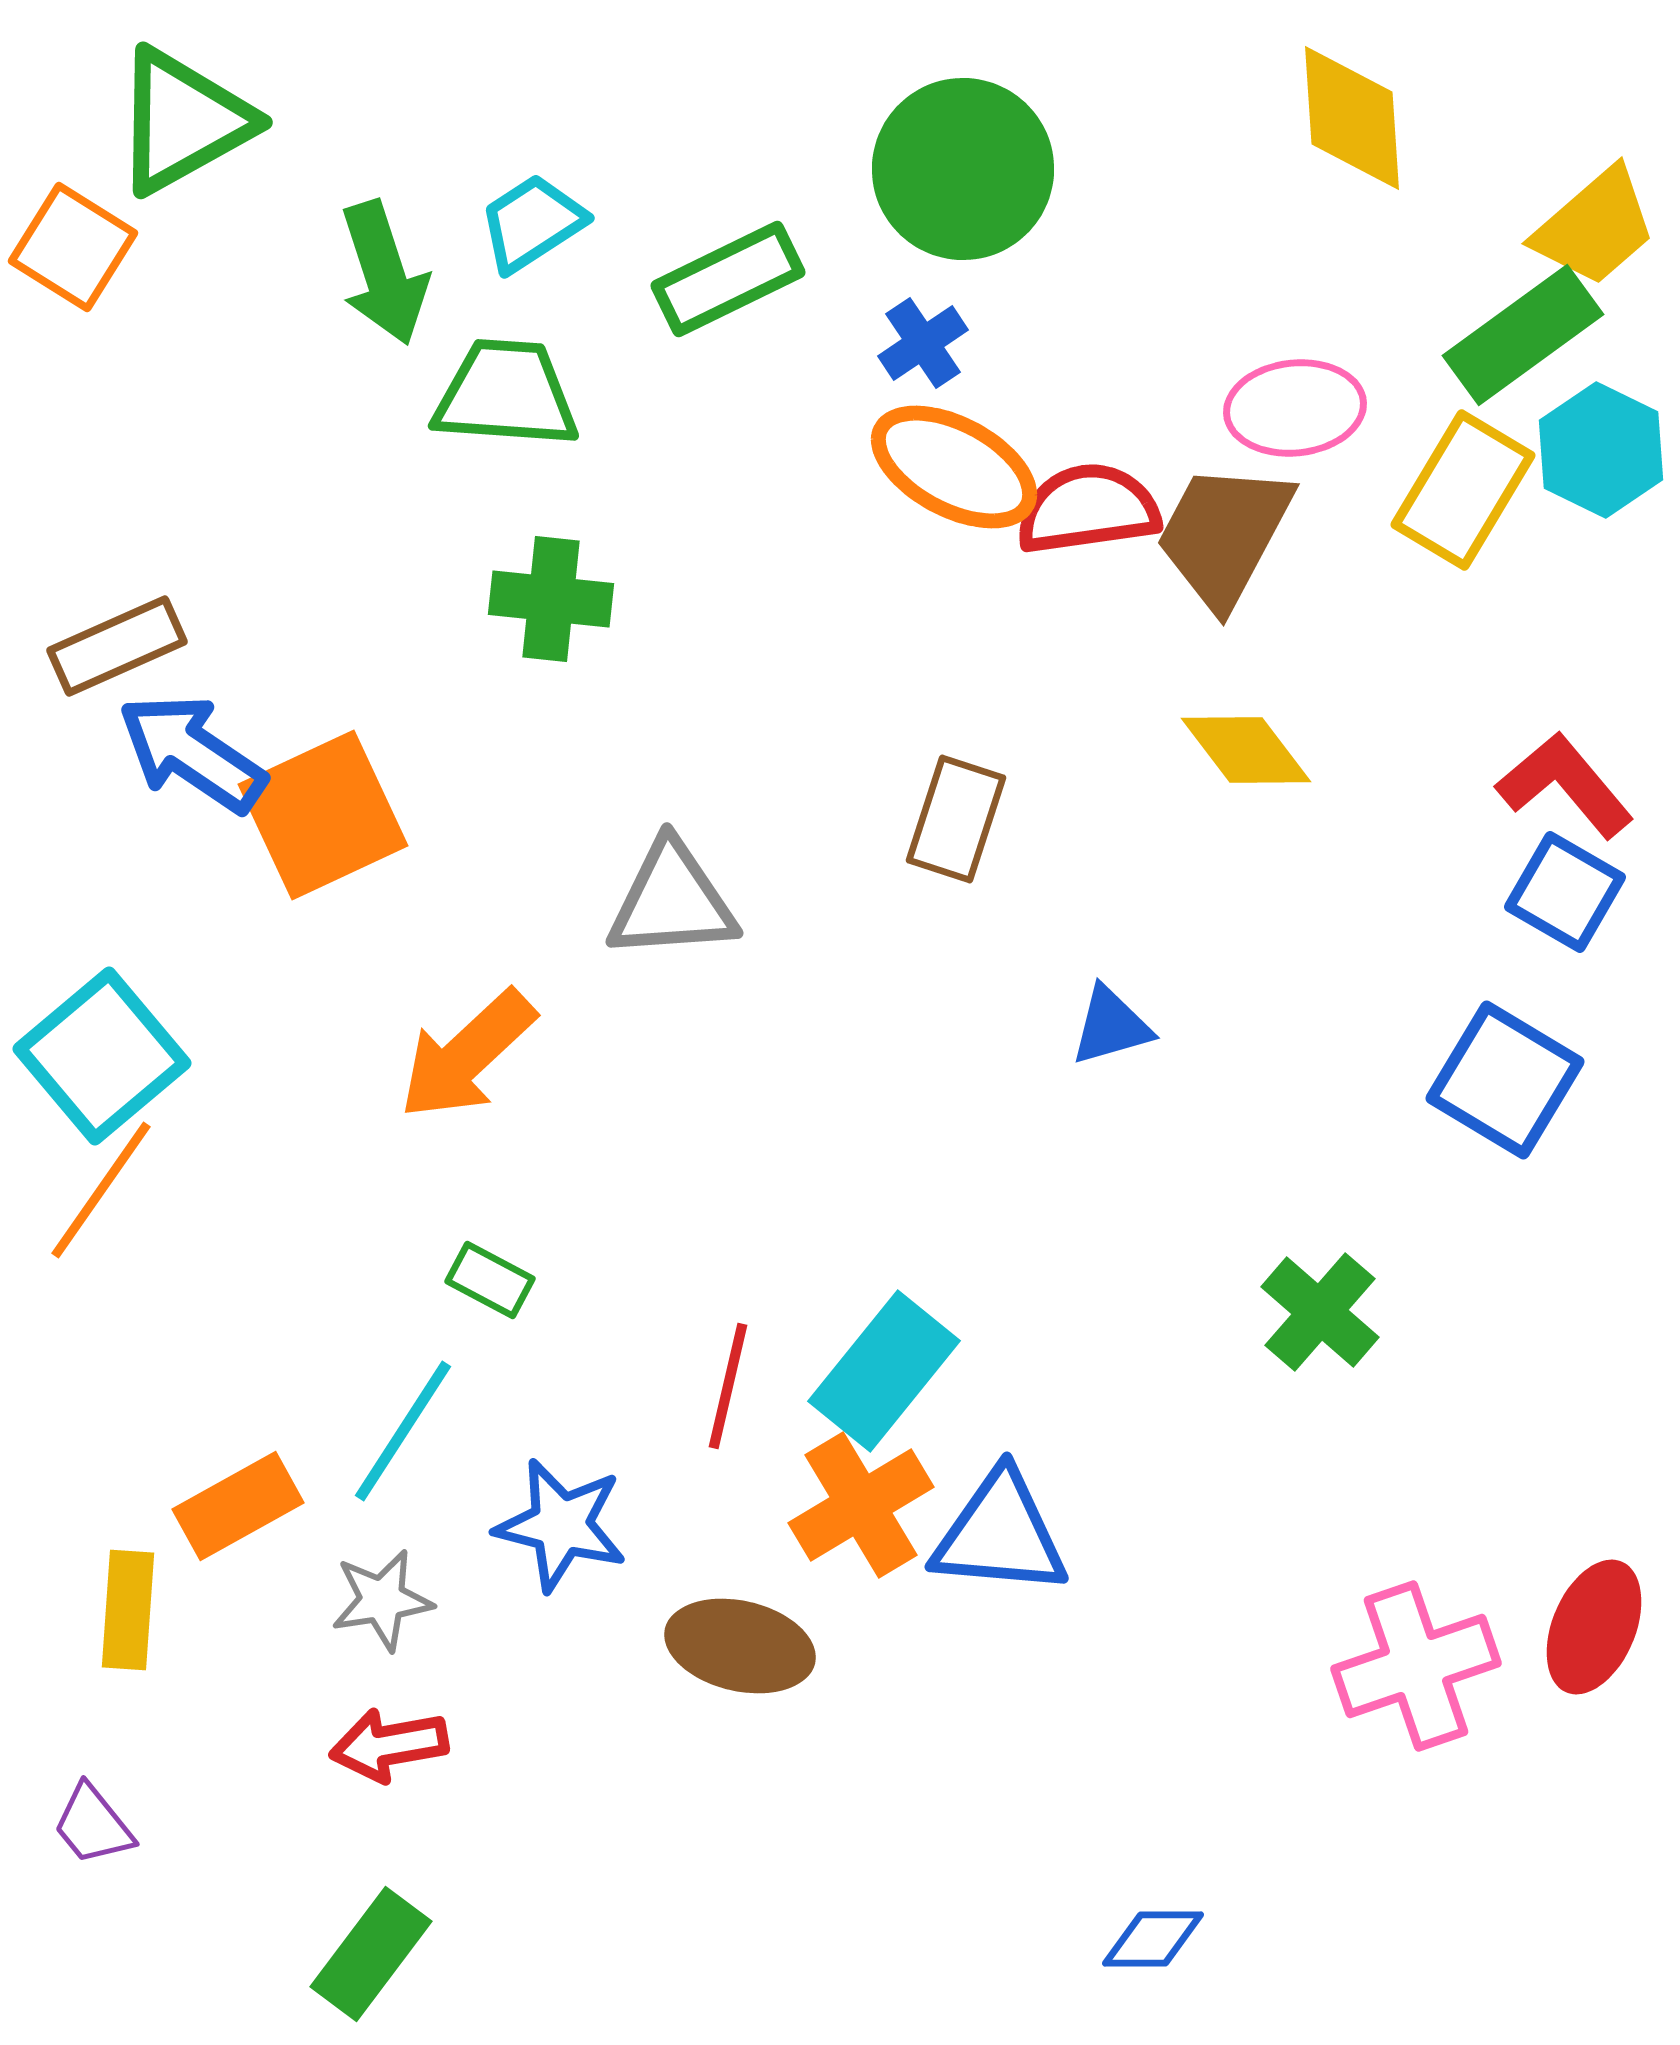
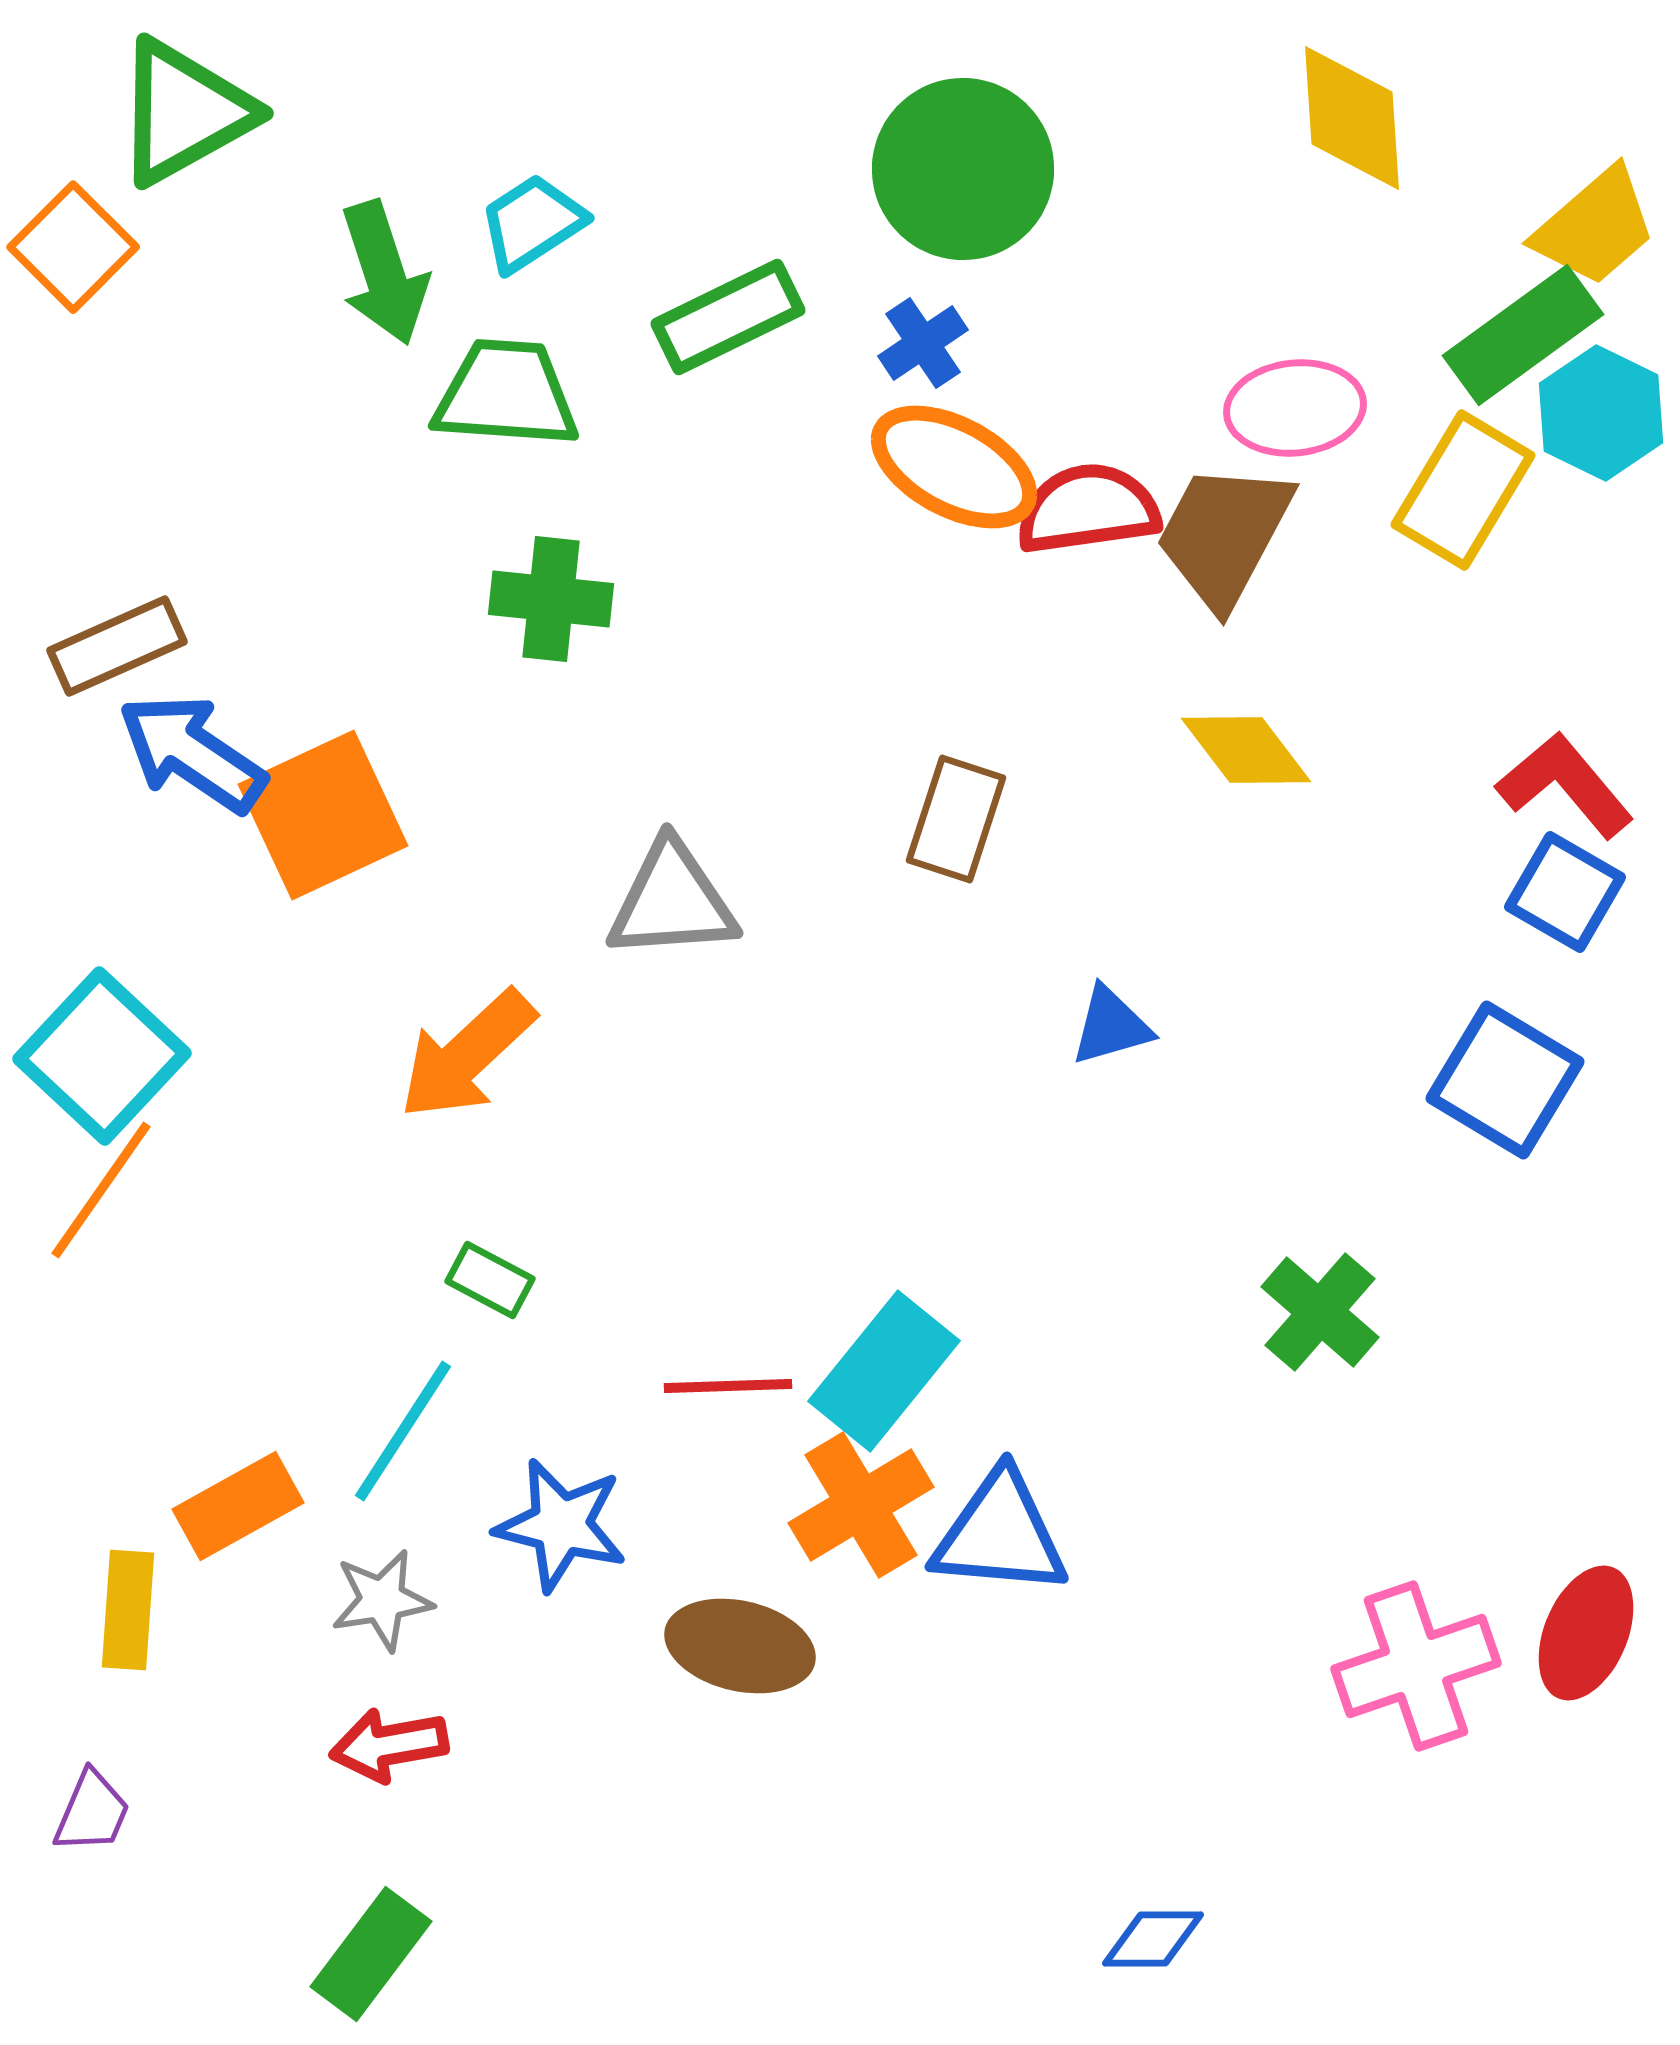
green triangle at (183, 121): moved 1 px right, 9 px up
orange square at (73, 247): rotated 13 degrees clockwise
green rectangle at (728, 279): moved 38 px down
cyan hexagon at (1601, 450): moved 37 px up
cyan square at (102, 1056): rotated 7 degrees counterclockwise
red line at (728, 1386): rotated 75 degrees clockwise
red ellipse at (1594, 1627): moved 8 px left, 6 px down
purple trapezoid at (93, 1825): moved 1 px left, 13 px up; rotated 118 degrees counterclockwise
